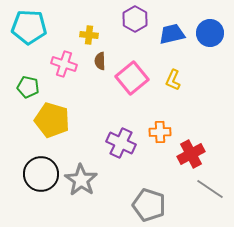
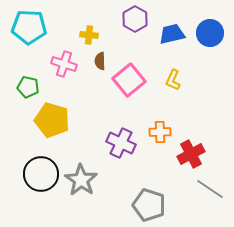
pink square: moved 3 px left, 2 px down
